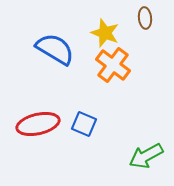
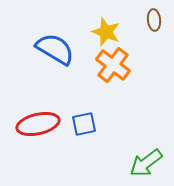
brown ellipse: moved 9 px right, 2 px down
yellow star: moved 1 px right, 1 px up
blue square: rotated 35 degrees counterclockwise
green arrow: moved 7 px down; rotated 8 degrees counterclockwise
